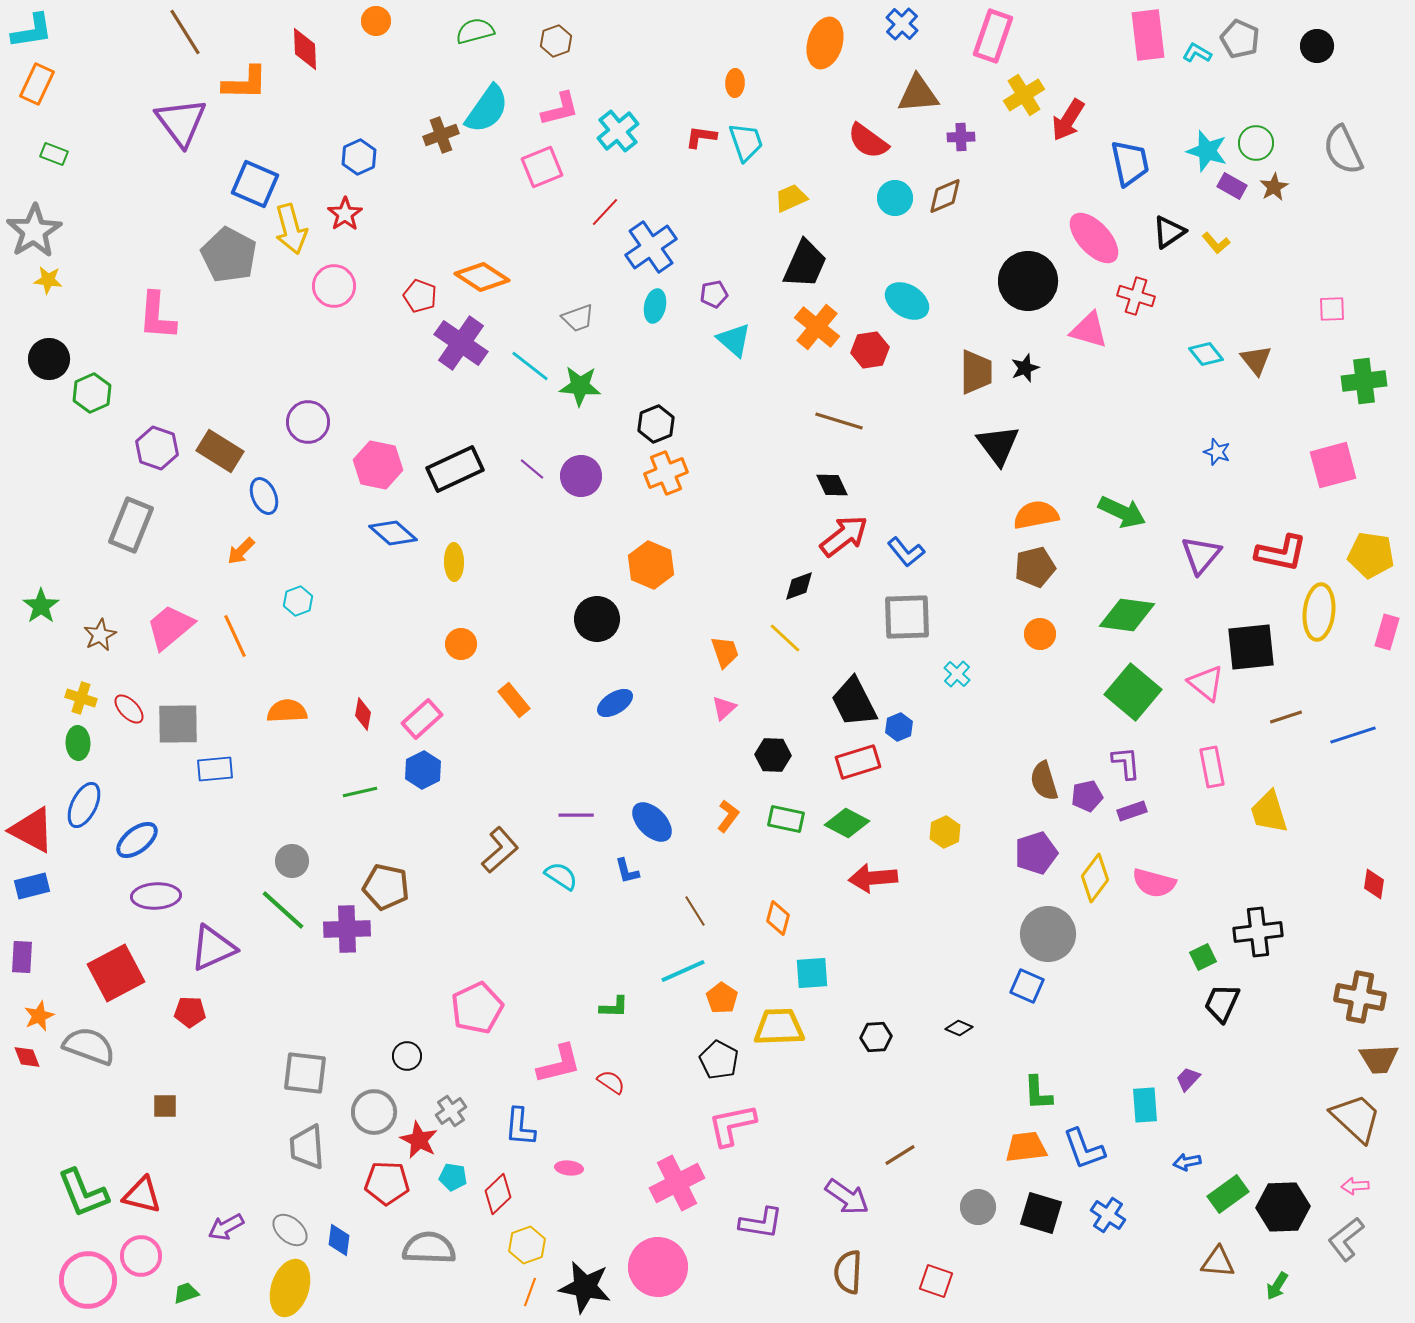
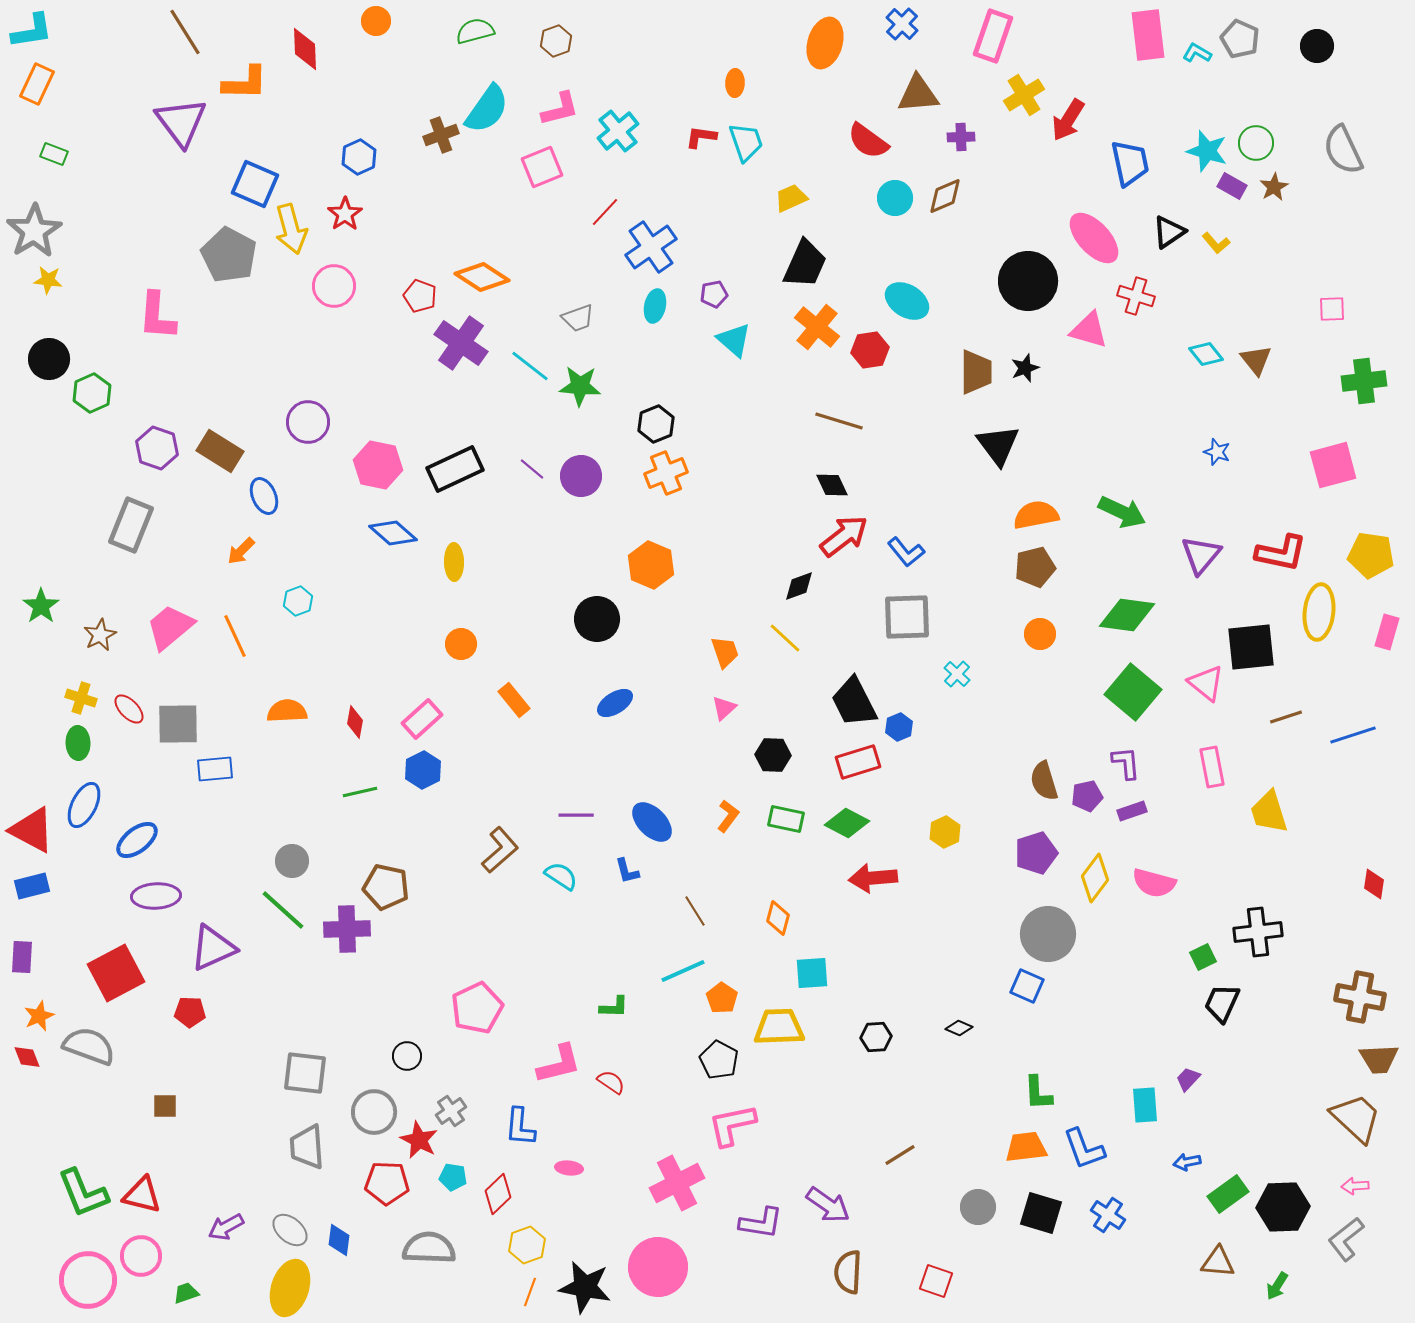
red diamond at (363, 714): moved 8 px left, 8 px down
purple arrow at (847, 1197): moved 19 px left, 8 px down
